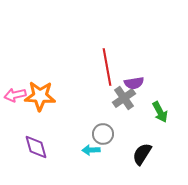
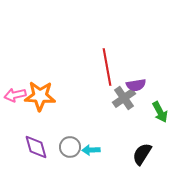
purple semicircle: moved 2 px right, 2 px down
gray circle: moved 33 px left, 13 px down
